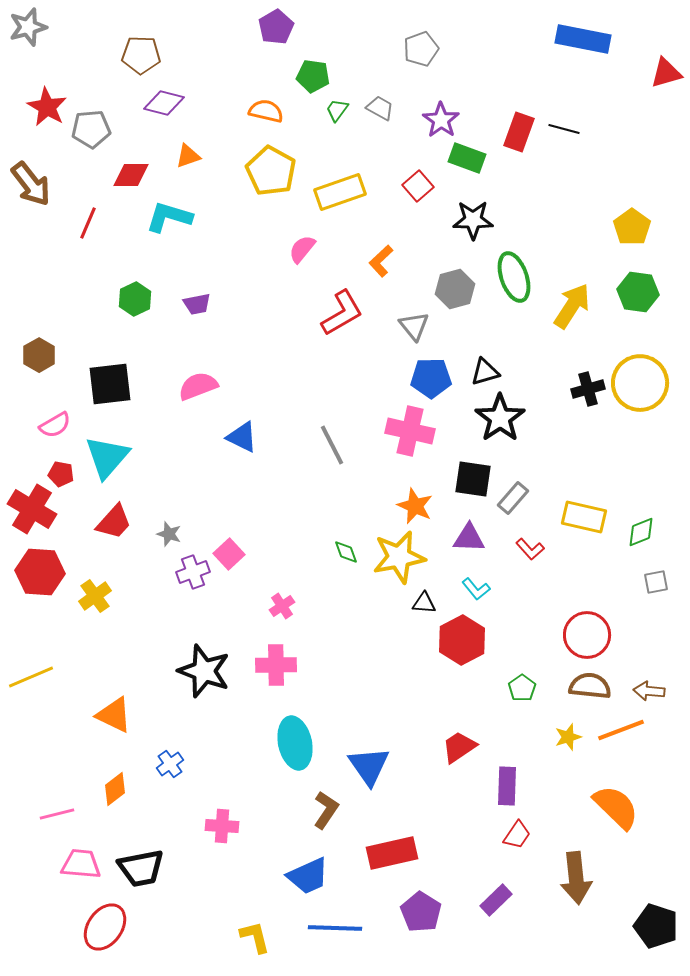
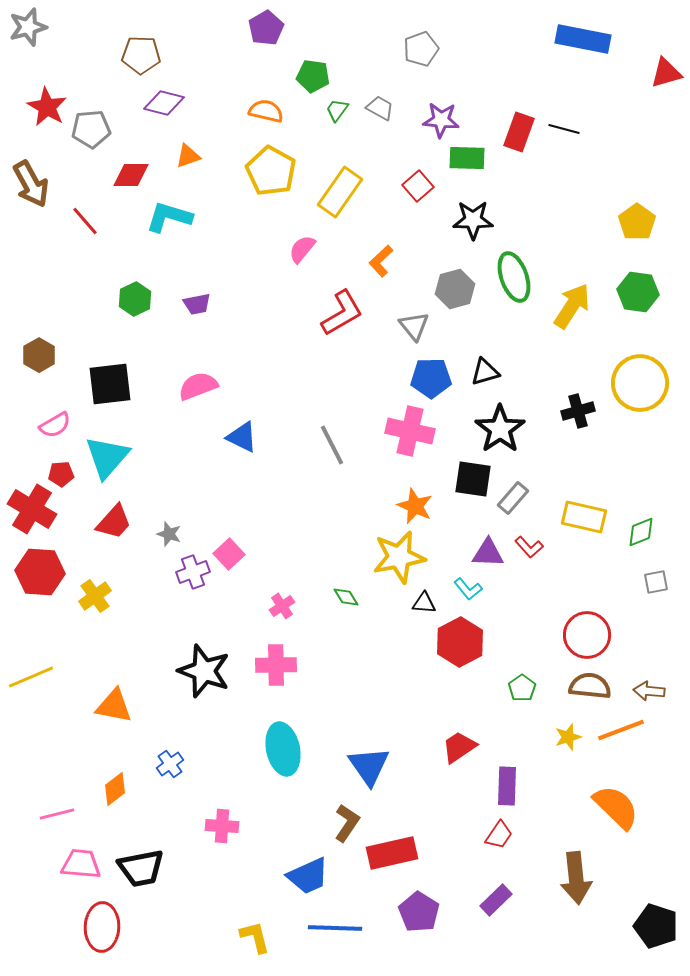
purple pentagon at (276, 27): moved 10 px left, 1 px down
purple star at (441, 120): rotated 30 degrees counterclockwise
green rectangle at (467, 158): rotated 18 degrees counterclockwise
brown arrow at (31, 184): rotated 9 degrees clockwise
yellow rectangle at (340, 192): rotated 36 degrees counterclockwise
red line at (88, 223): moved 3 px left, 2 px up; rotated 64 degrees counterclockwise
yellow pentagon at (632, 227): moved 5 px right, 5 px up
black cross at (588, 389): moved 10 px left, 22 px down
black star at (500, 418): moved 11 px down
red pentagon at (61, 474): rotated 15 degrees counterclockwise
purple triangle at (469, 538): moved 19 px right, 15 px down
red L-shape at (530, 549): moved 1 px left, 2 px up
green diamond at (346, 552): moved 45 px down; rotated 12 degrees counterclockwise
cyan L-shape at (476, 589): moved 8 px left
red hexagon at (462, 640): moved 2 px left, 2 px down
orange triangle at (114, 715): moved 9 px up; rotated 15 degrees counterclockwise
cyan ellipse at (295, 743): moved 12 px left, 6 px down
brown L-shape at (326, 810): moved 21 px right, 13 px down
red trapezoid at (517, 835): moved 18 px left
purple pentagon at (421, 912): moved 2 px left
red ellipse at (105, 927): moved 3 px left; rotated 33 degrees counterclockwise
